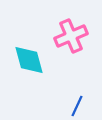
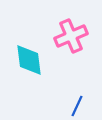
cyan diamond: rotated 8 degrees clockwise
